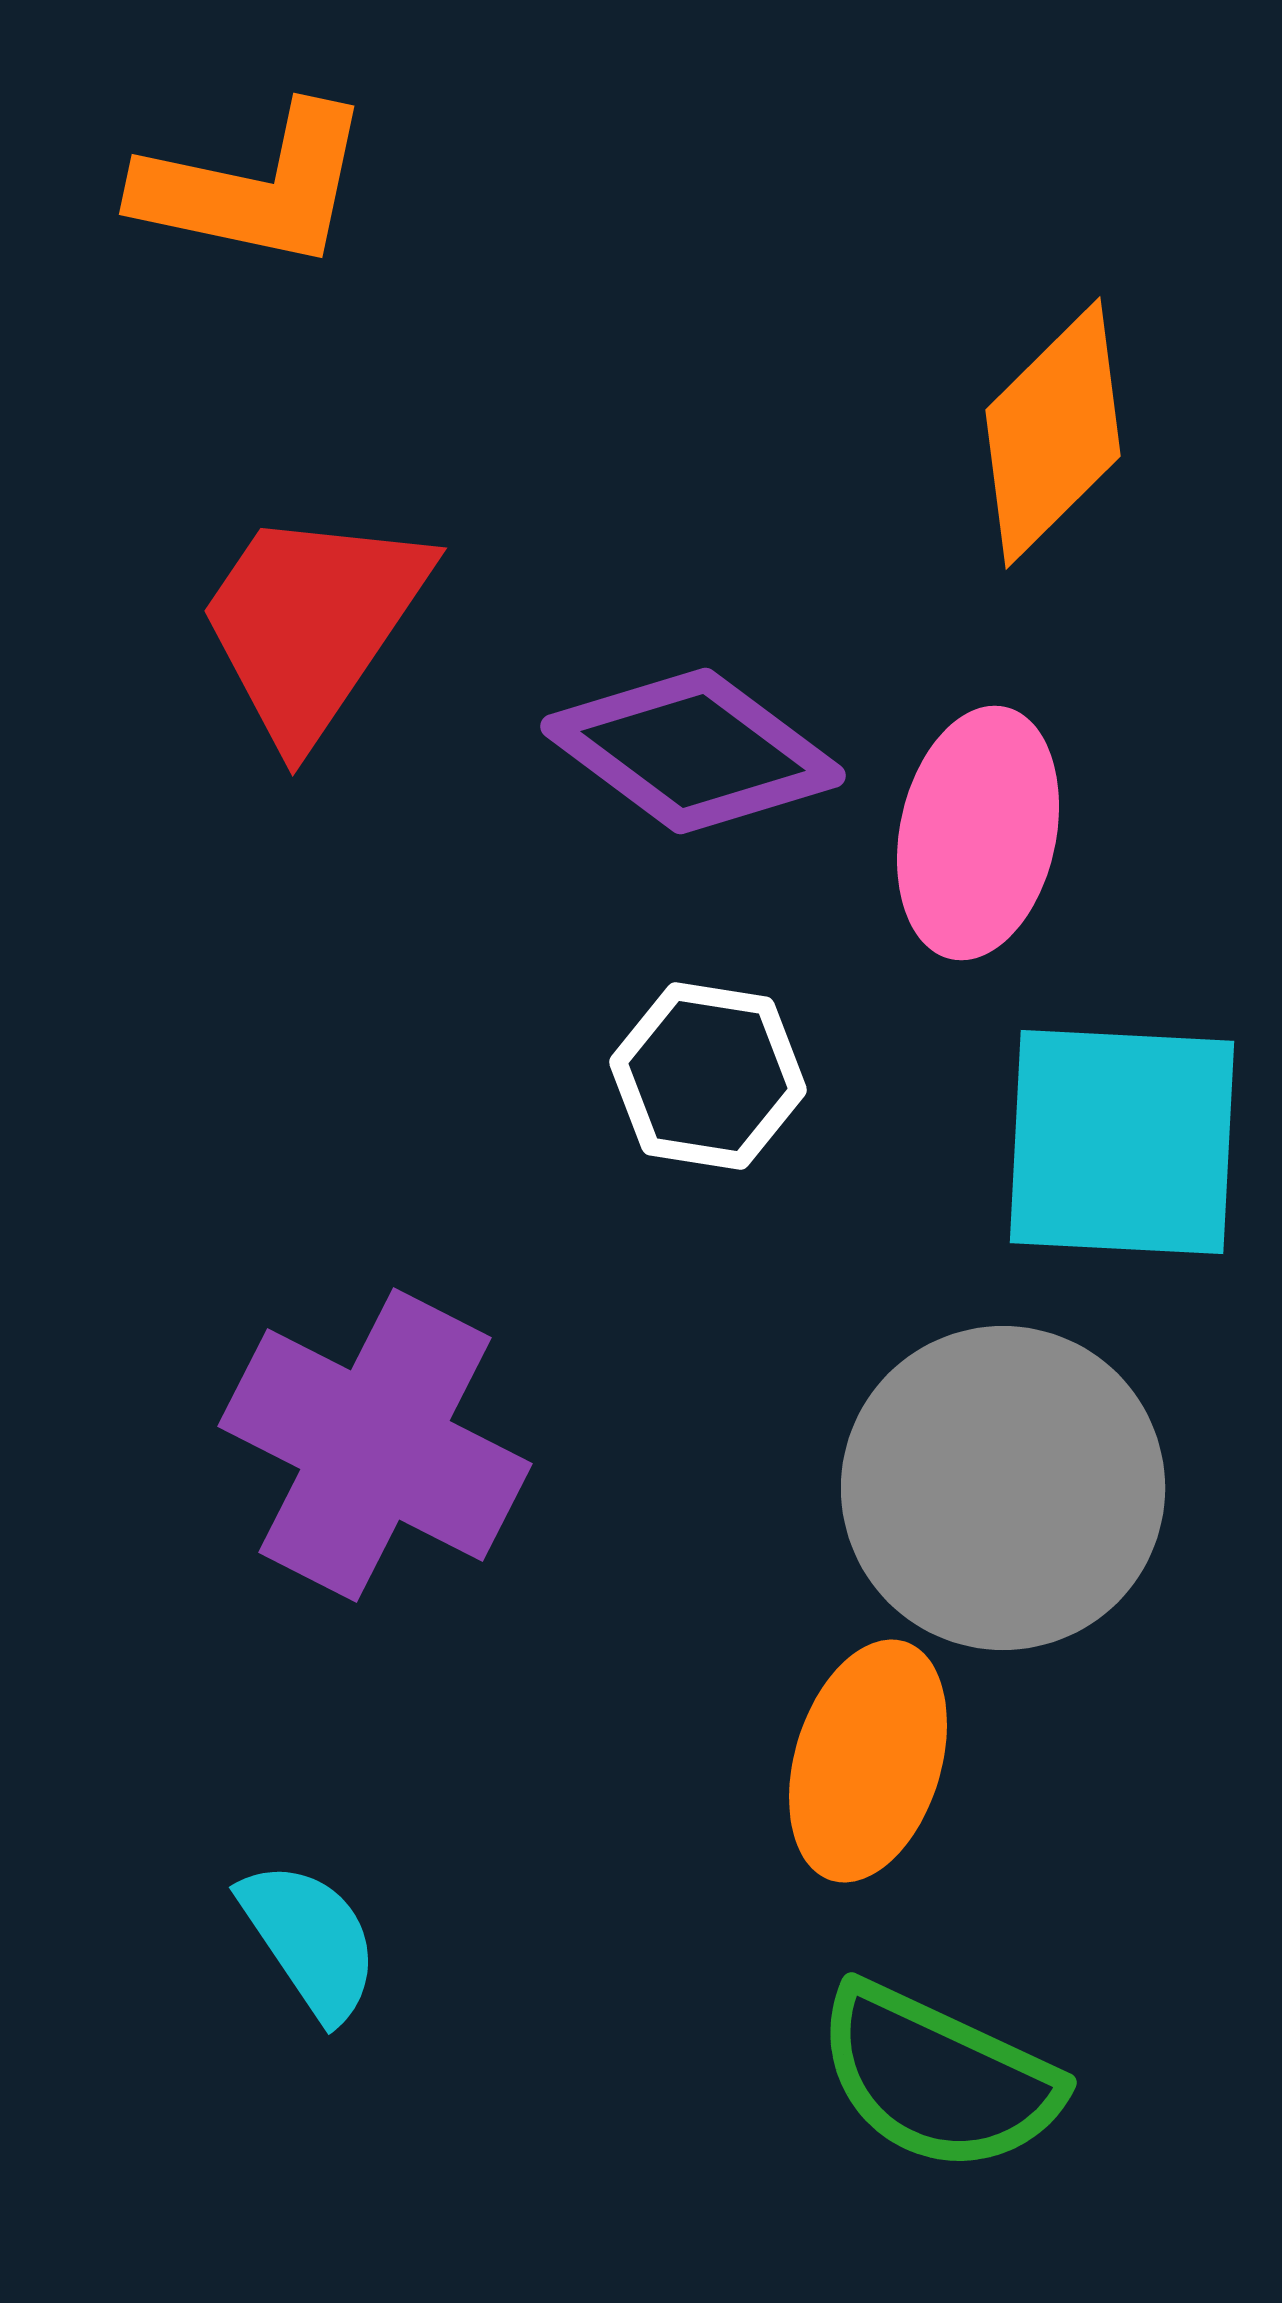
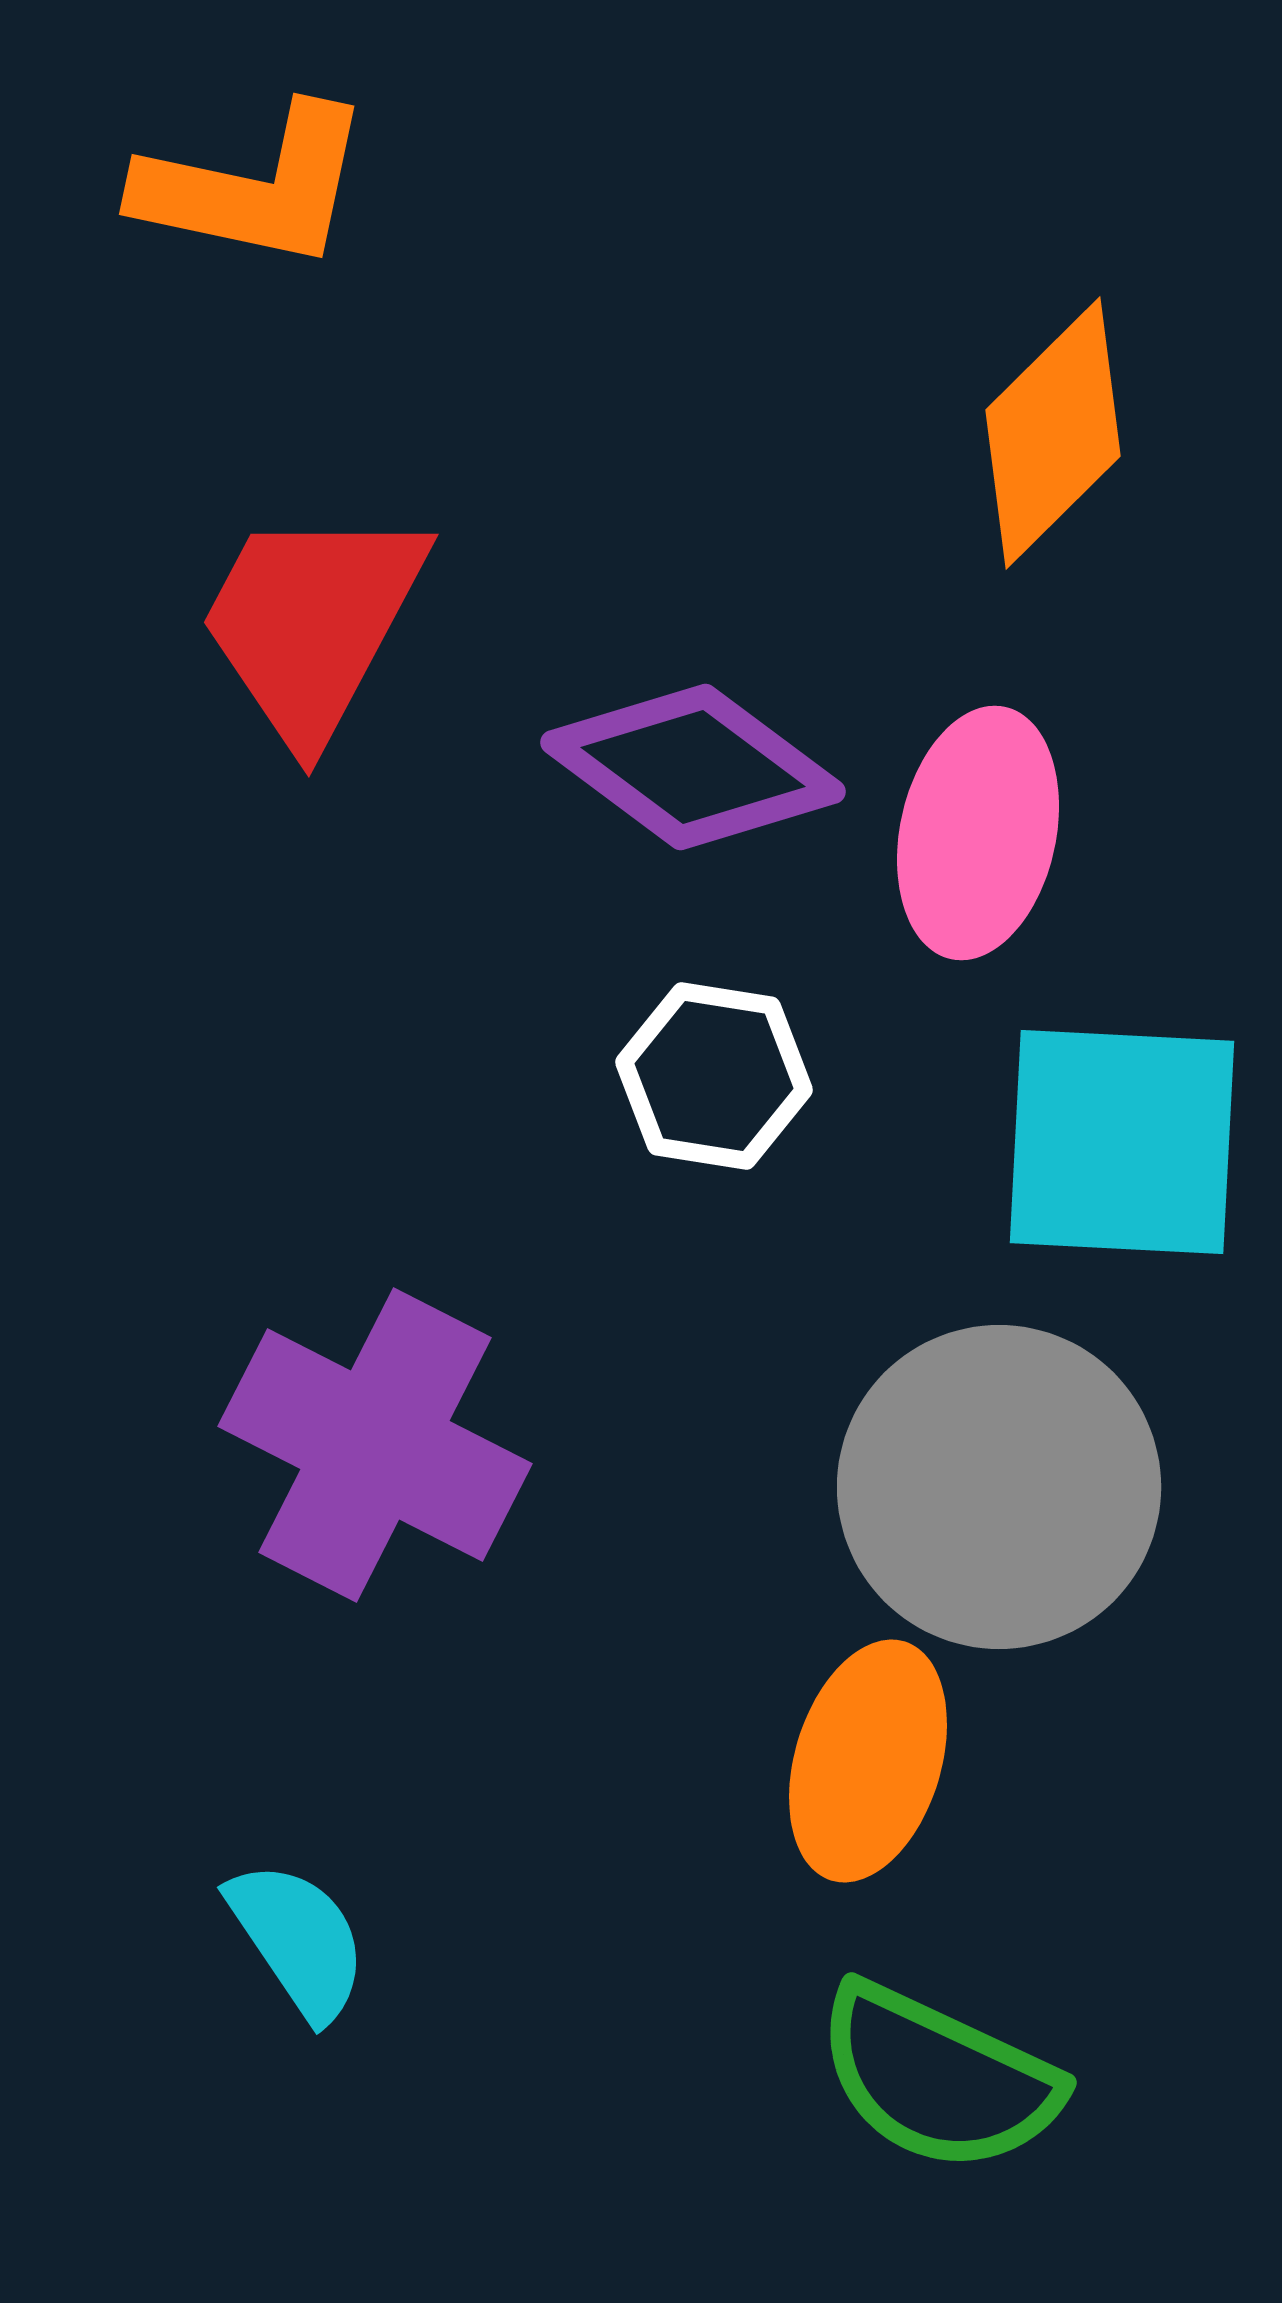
red trapezoid: rotated 6 degrees counterclockwise
purple diamond: moved 16 px down
white hexagon: moved 6 px right
gray circle: moved 4 px left, 1 px up
cyan semicircle: moved 12 px left
